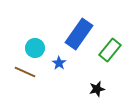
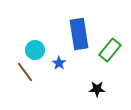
blue rectangle: rotated 44 degrees counterclockwise
cyan circle: moved 2 px down
brown line: rotated 30 degrees clockwise
black star: rotated 14 degrees clockwise
